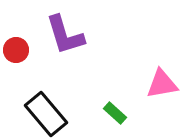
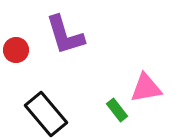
pink triangle: moved 16 px left, 4 px down
green rectangle: moved 2 px right, 3 px up; rotated 10 degrees clockwise
